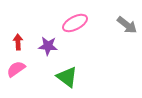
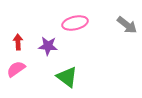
pink ellipse: rotated 15 degrees clockwise
